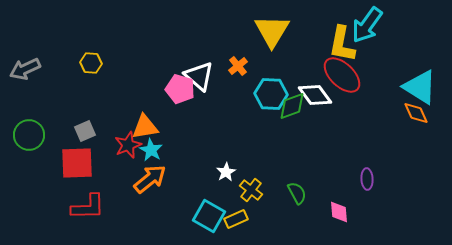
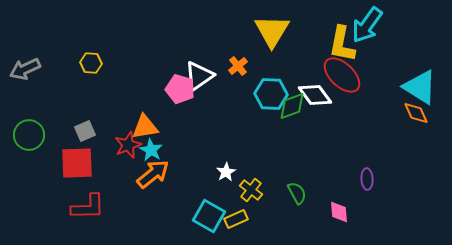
white triangle: rotated 44 degrees clockwise
orange arrow: moved 3 px right, 5 px up
